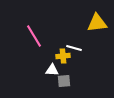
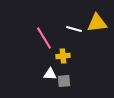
pink line: moved 10 px right, 2 px down
white line: moved 19 px up
white triangle: moved 2 px left, 4 px down
